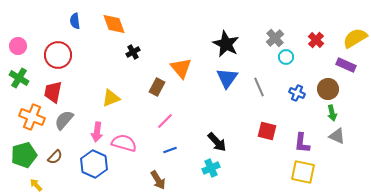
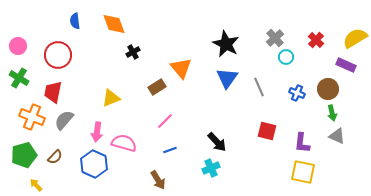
brown rectangle: rotated 30 degrees clockwise
